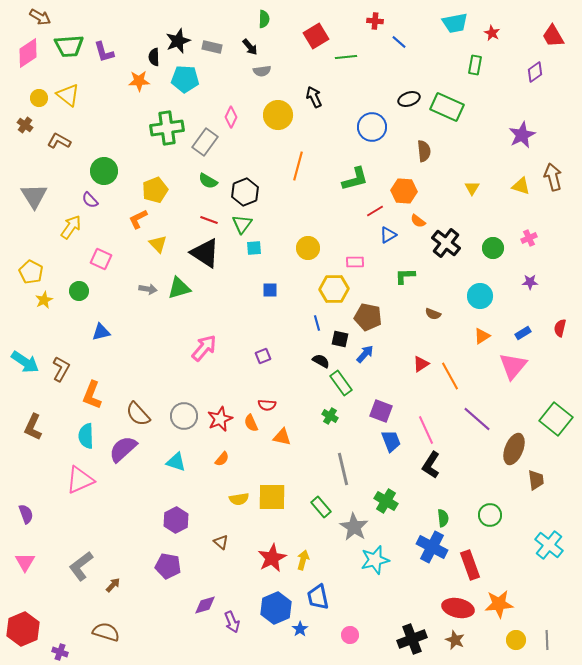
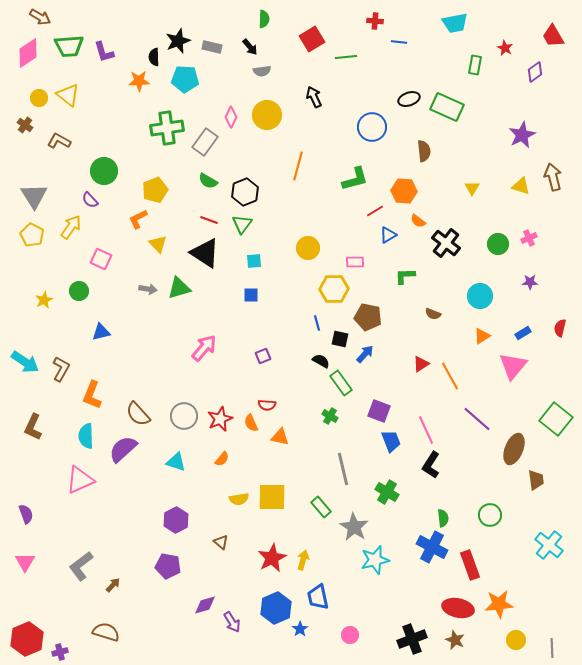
red star at (492, 33): moved 13 px right, 15 px down
red square at (316, 36): moved 4 px left, 3 px down
blue line at (399, 42): rotated 35 degrees counterclockwise
yellow circle at (278, 115): moved 11 px left
cyan square at (254, 248): moved 13 px down
green circle at (493, 248): moved 5 px right, 4 px up
yellow pentagon at (31, 272): moved 1 px right, 37 px up
blue square at (270, 290): moved 19 px left, 5 px down
purple square at (381, 411): moved 2 px left
orange triangle at (282, 437): moved 2 px left
green cross at (386, 501): moved 1 px right, 9 px up
purple arrow at (232, 622): rotated 10 degrees counterclockwise
red hexagon at (23, 629): moved 4 px right, 10 px down
gray line at (547, 640): moved 5 px right, 8 px down
purple cross at (60, 652): rotated 35 degrees counterclockwise
